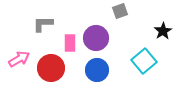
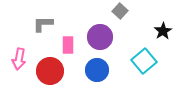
gray square: rotated 28 degrees counterclockwise
purple circle: moved 4 px right, 1 px up
pink rectangle: moved 2 px left, 2 px down
pink arrow: rotated 130 degrees clockwise
red circle: moved 1 px left, 3 px down
